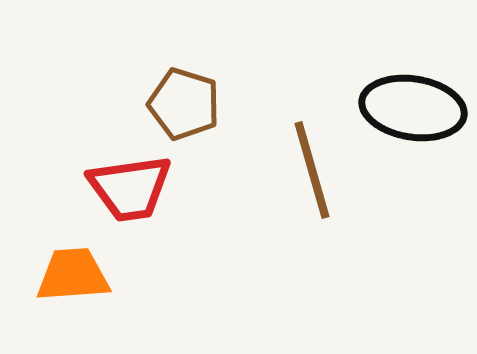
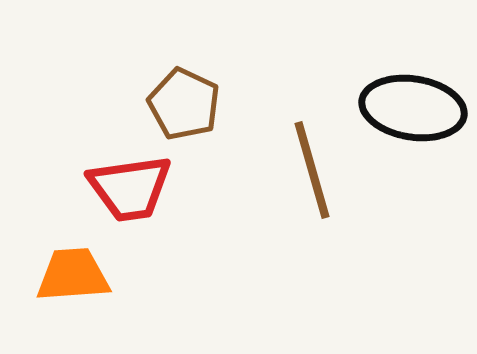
brown pentagon: rotated 8 degrees clockwise
